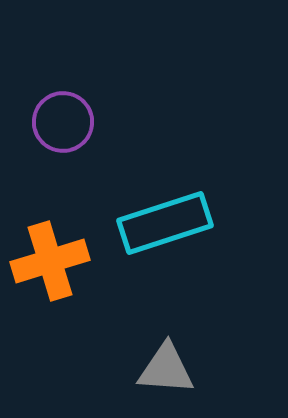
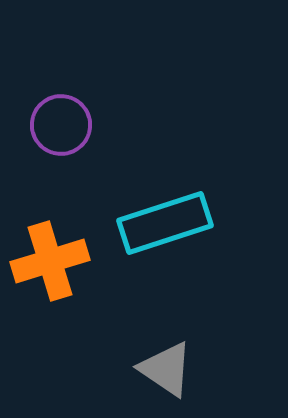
purple circle: moved 2 px left, 3 px down
gray triangle: rotated 30 degrees clockwise
